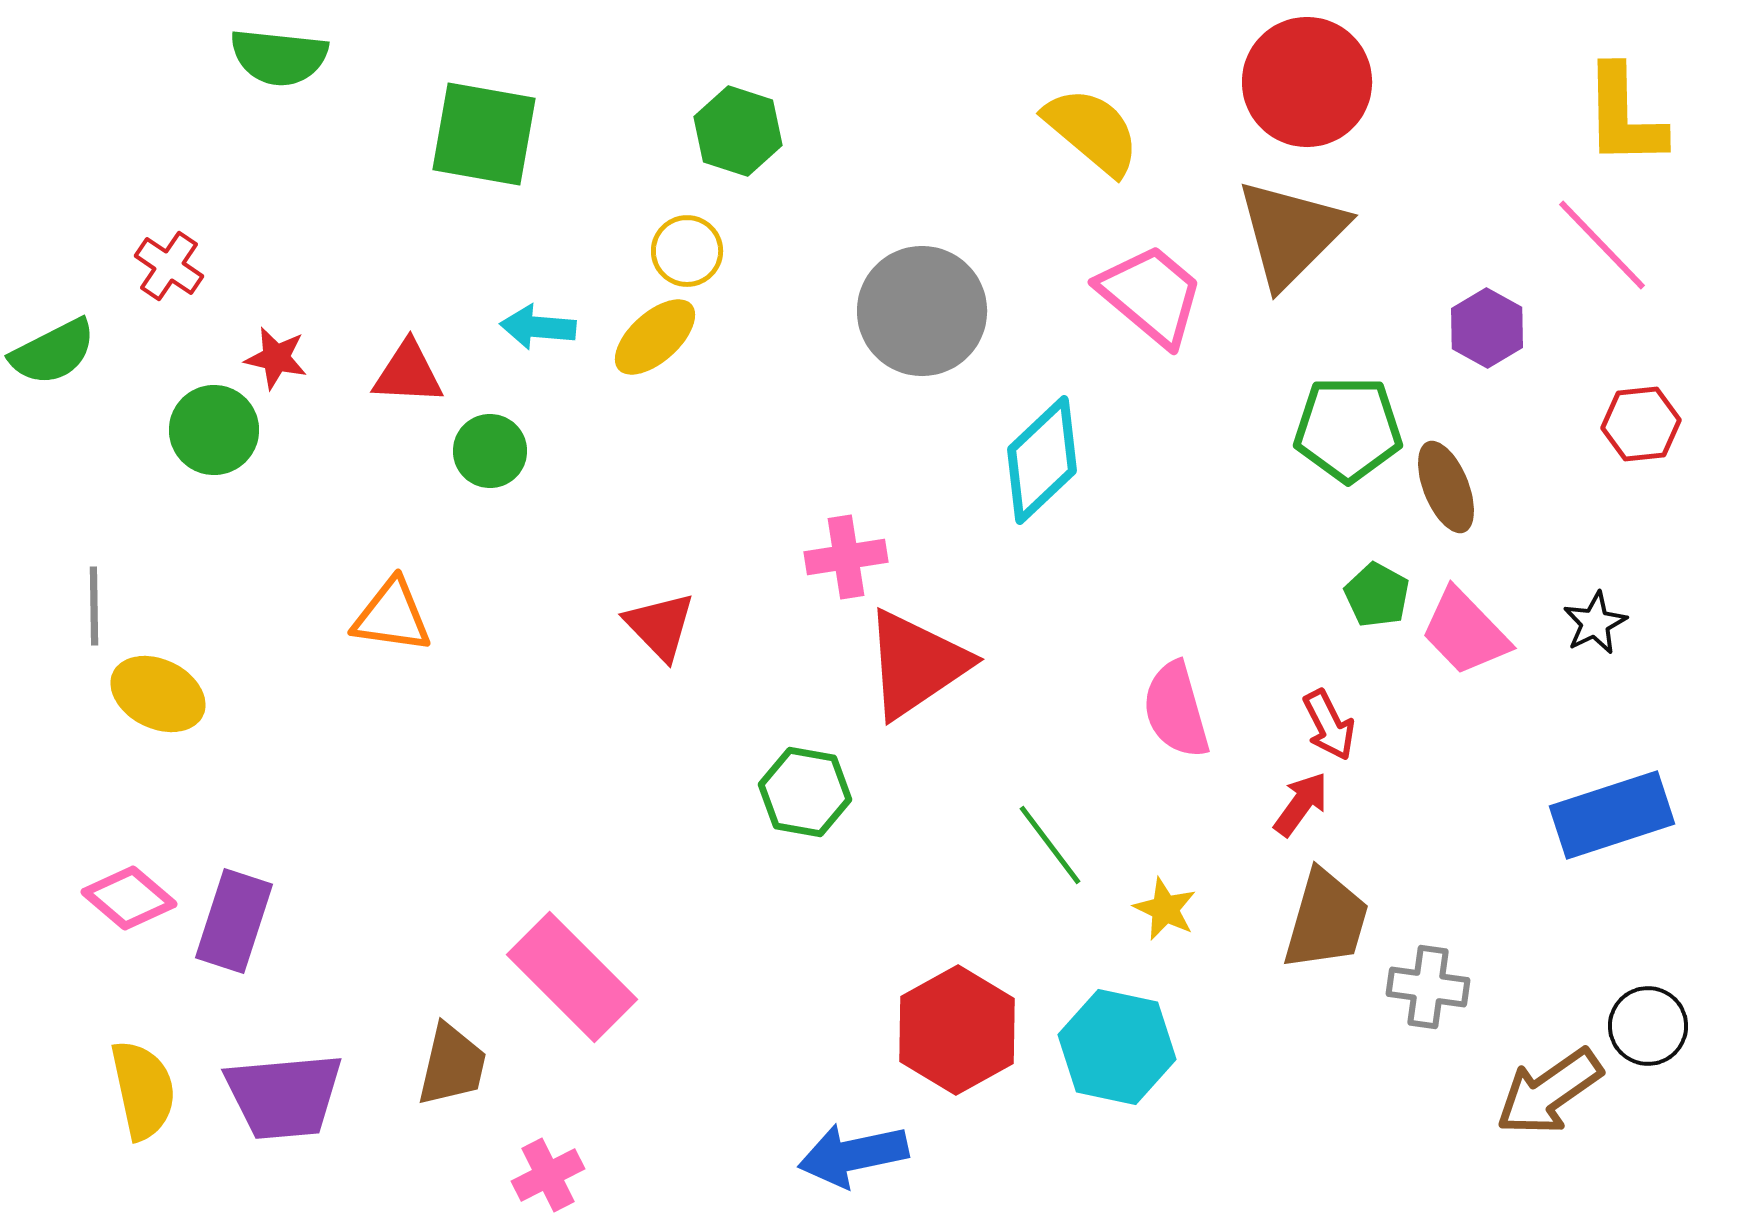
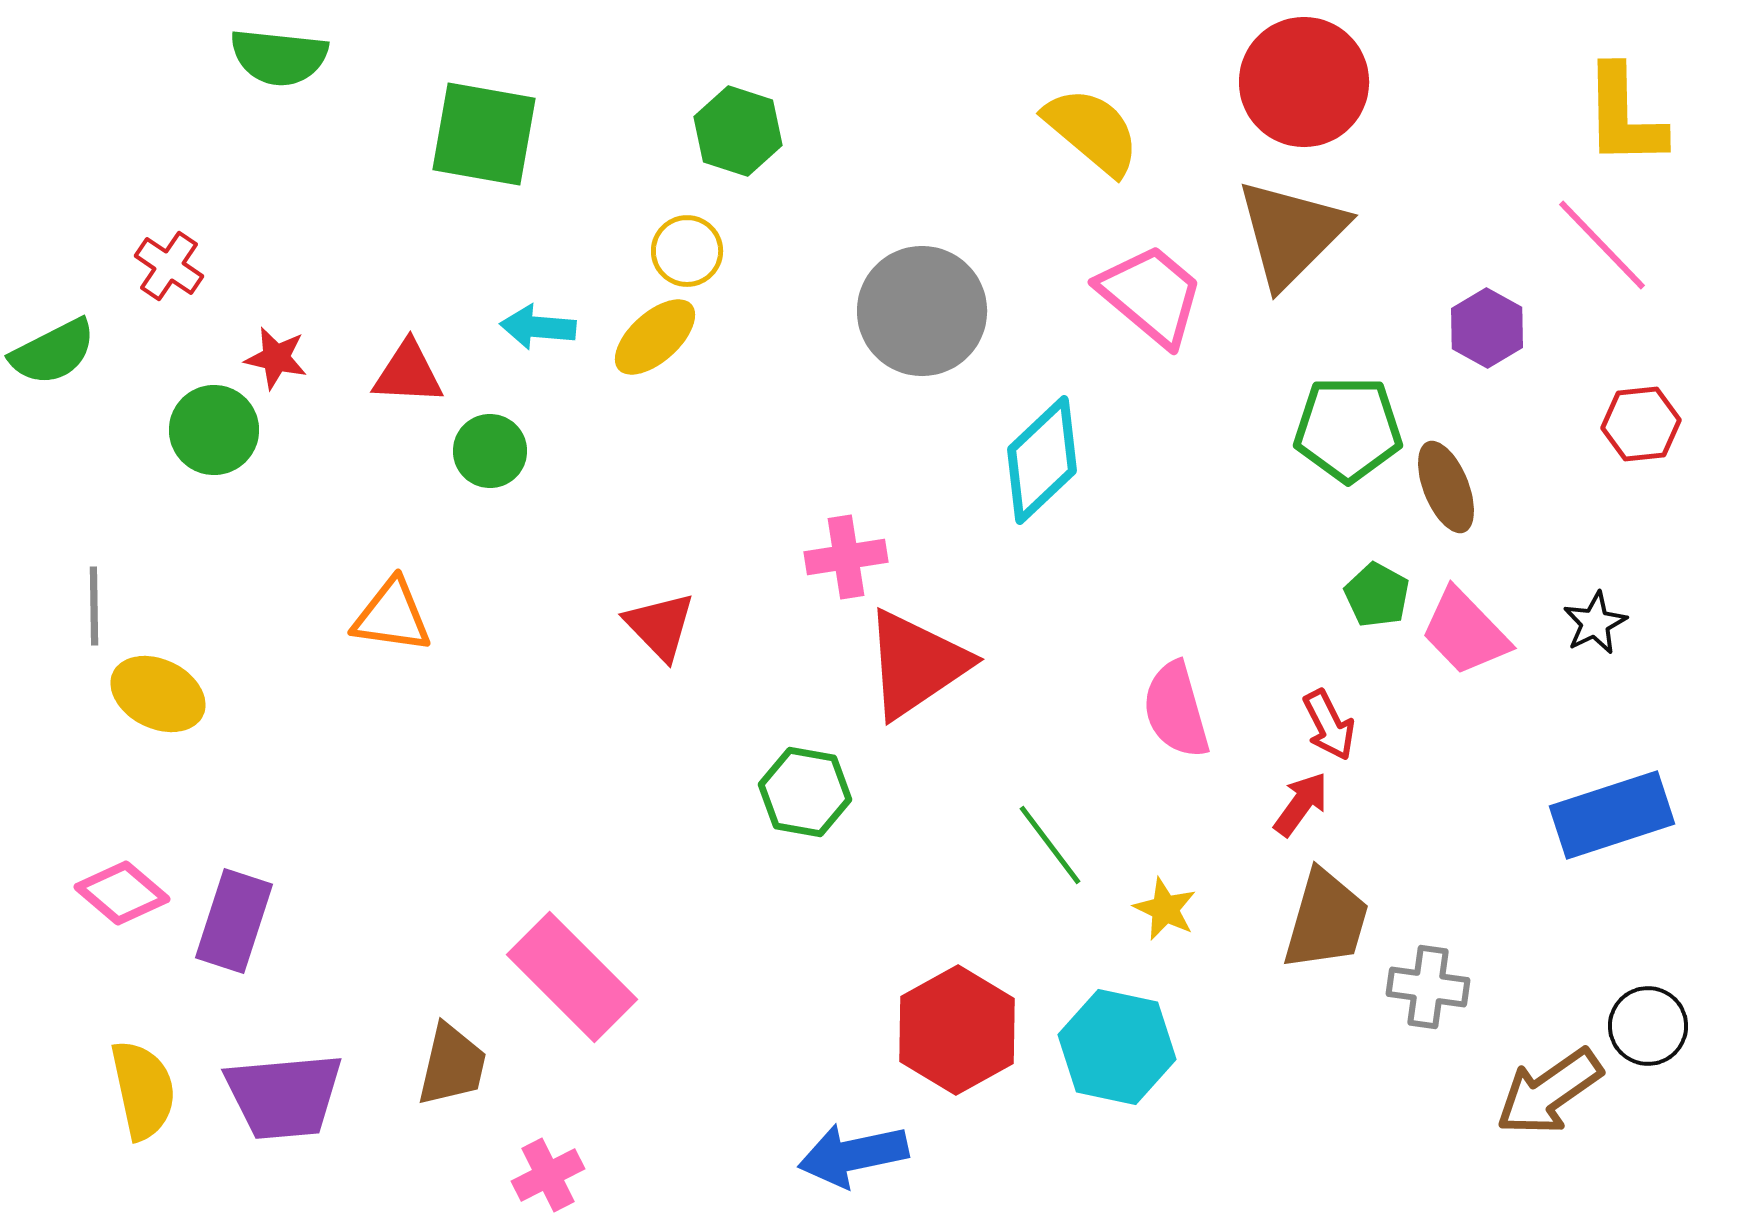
red circle at (1307, 82): moved 3 px left
pink diamond at (129, 898): moved 7 px left, 5 px up
